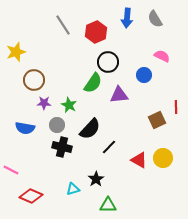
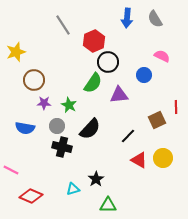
red hexagon: moved 2 px left, 9 px down
gray circle: moved 1 px down
black line: moved 19 px right, 11 px up
